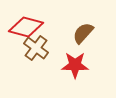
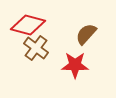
red diamond: moved 2 px right, 2 px up
brown semicircle: moved 3 px right, 1 px down
